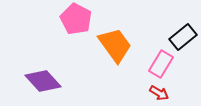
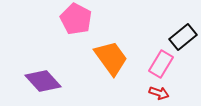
orange trapezoid: moved 4 px left, 13 px down
red arrow: rotated 12 degrees counterclockwise
